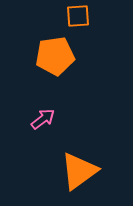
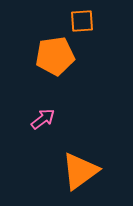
orange square: moved 4 px right, 5 px down
orange triangle: moved 1 px right
